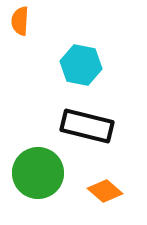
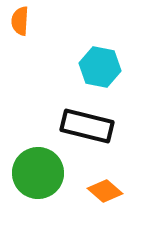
cyan hexagon: moved 19 px right, 2 px down
